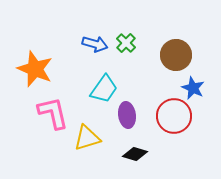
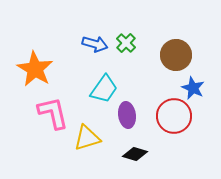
orange star: rotated 9 degrees clockwise
